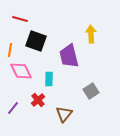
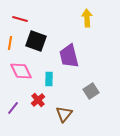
yellow arrow: moved 4 px left, 16 px up
orange line: moved 7 px up
